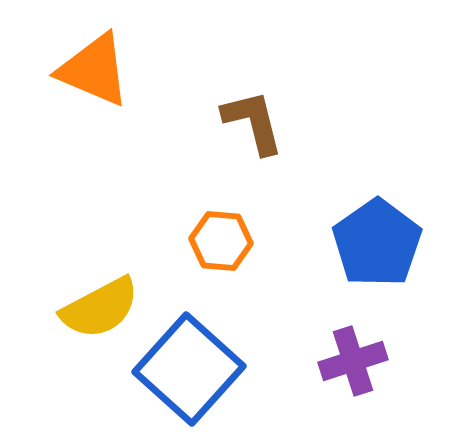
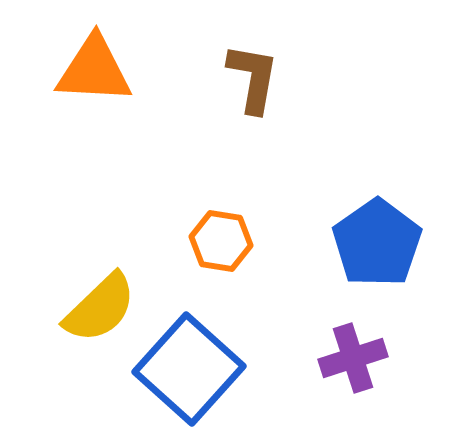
orange triangle: rotated 20 degrees counterclockwise
brown L-shape: moved 44 px up; rotated 24 degrees clockwise
orange hexagon: rotated 4 degrees clockwise
yellow semicircle: rotated 16 degrees counterclockwise
purple cross: moved 3 px up
